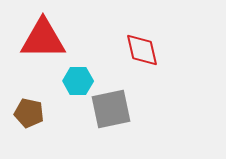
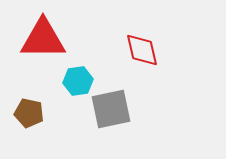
cyan hexagon: rotated 8 degrees counterclockwise
